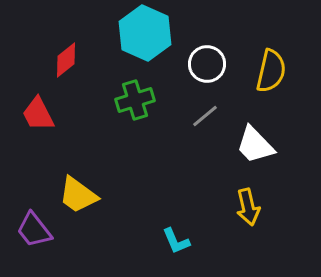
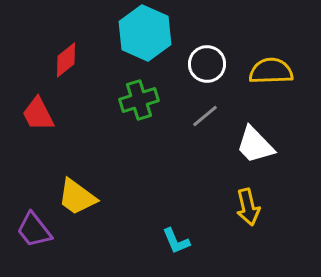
yellow semicircle: rotated 105 degrees counterclockwise
green cross: moved 4 px right
yellow trapezoid: moved 1 px left, 2 px down
